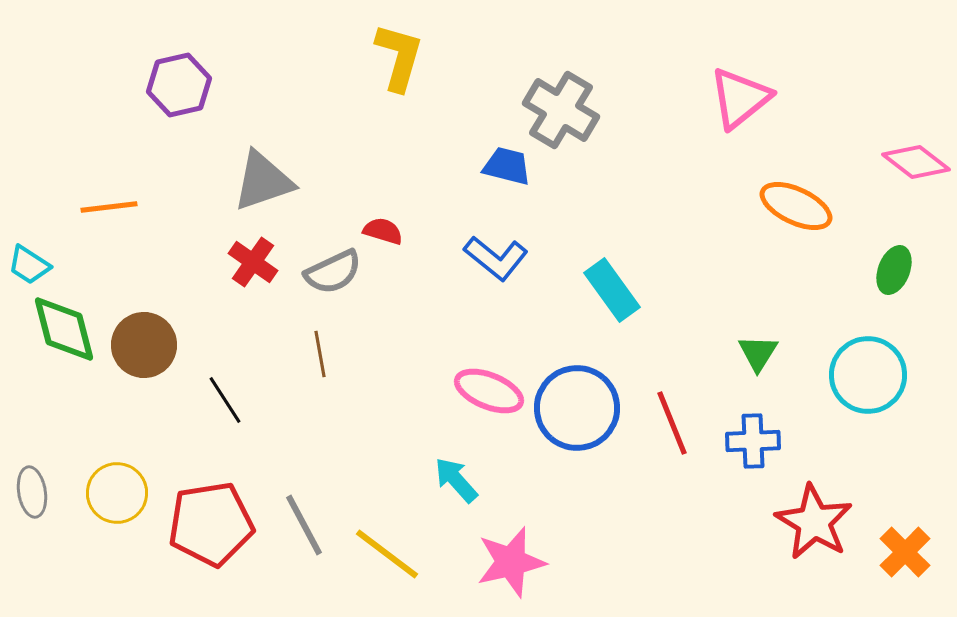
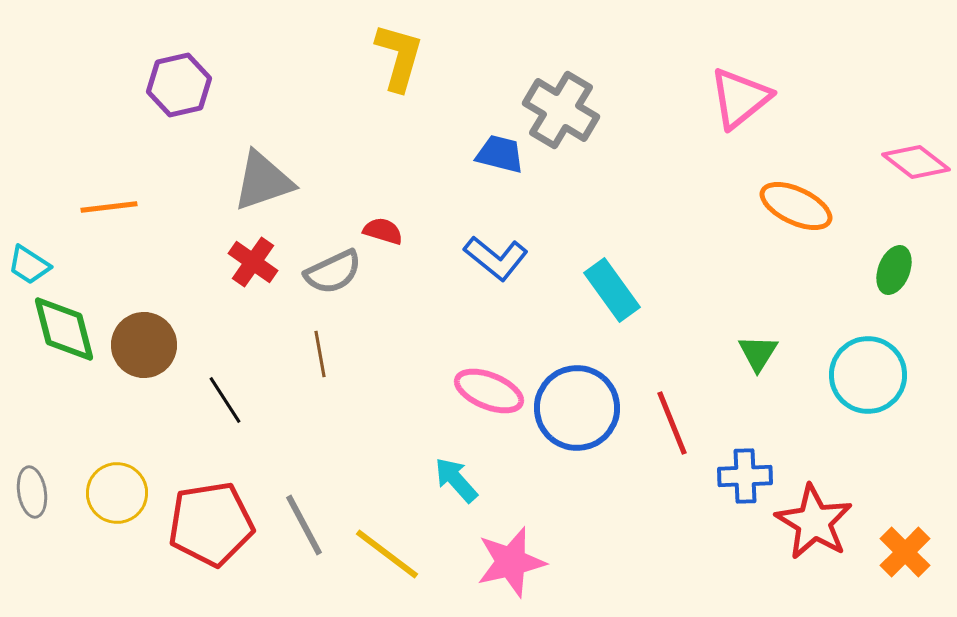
blue trapezoid: moved 7 px left, 12 px up
blue cross: moved 8 px left, 35 px down
